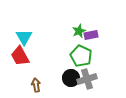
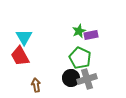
green pentagon: moved 1 px left, 2 px down
